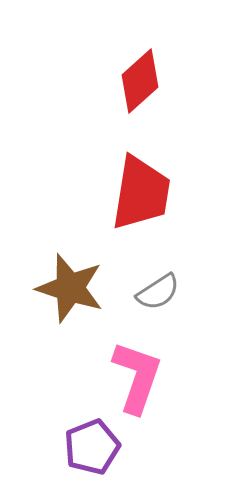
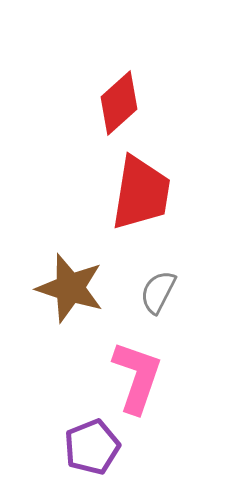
red diamond: moved 21 px left, 22 px down
gray semicircle: rotated 150 degrees clockwise
